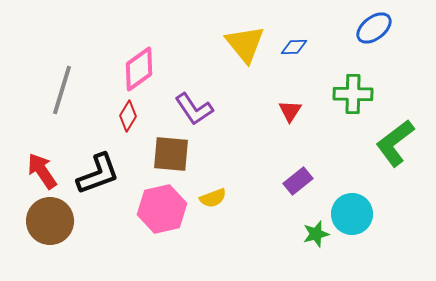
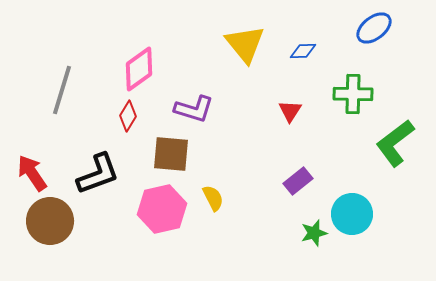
blue diamond: moved 9 px right, 4 px down
purple L-shape: rotated 39 degrees counterclockwise
red arrow: moved 10 px left, 2 px down
yellow semicircle: rotated 96 degrees counterclockwise
green star: moved 2 px left, 1 px up
